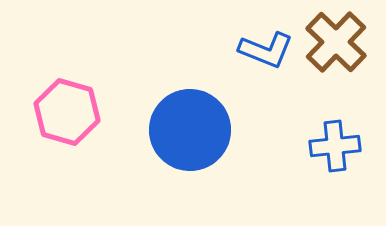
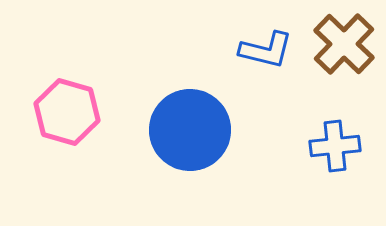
brown cross: moved 8 px right, 2 px down
blue L-shape: rotated 8 degrees counterclockwise
